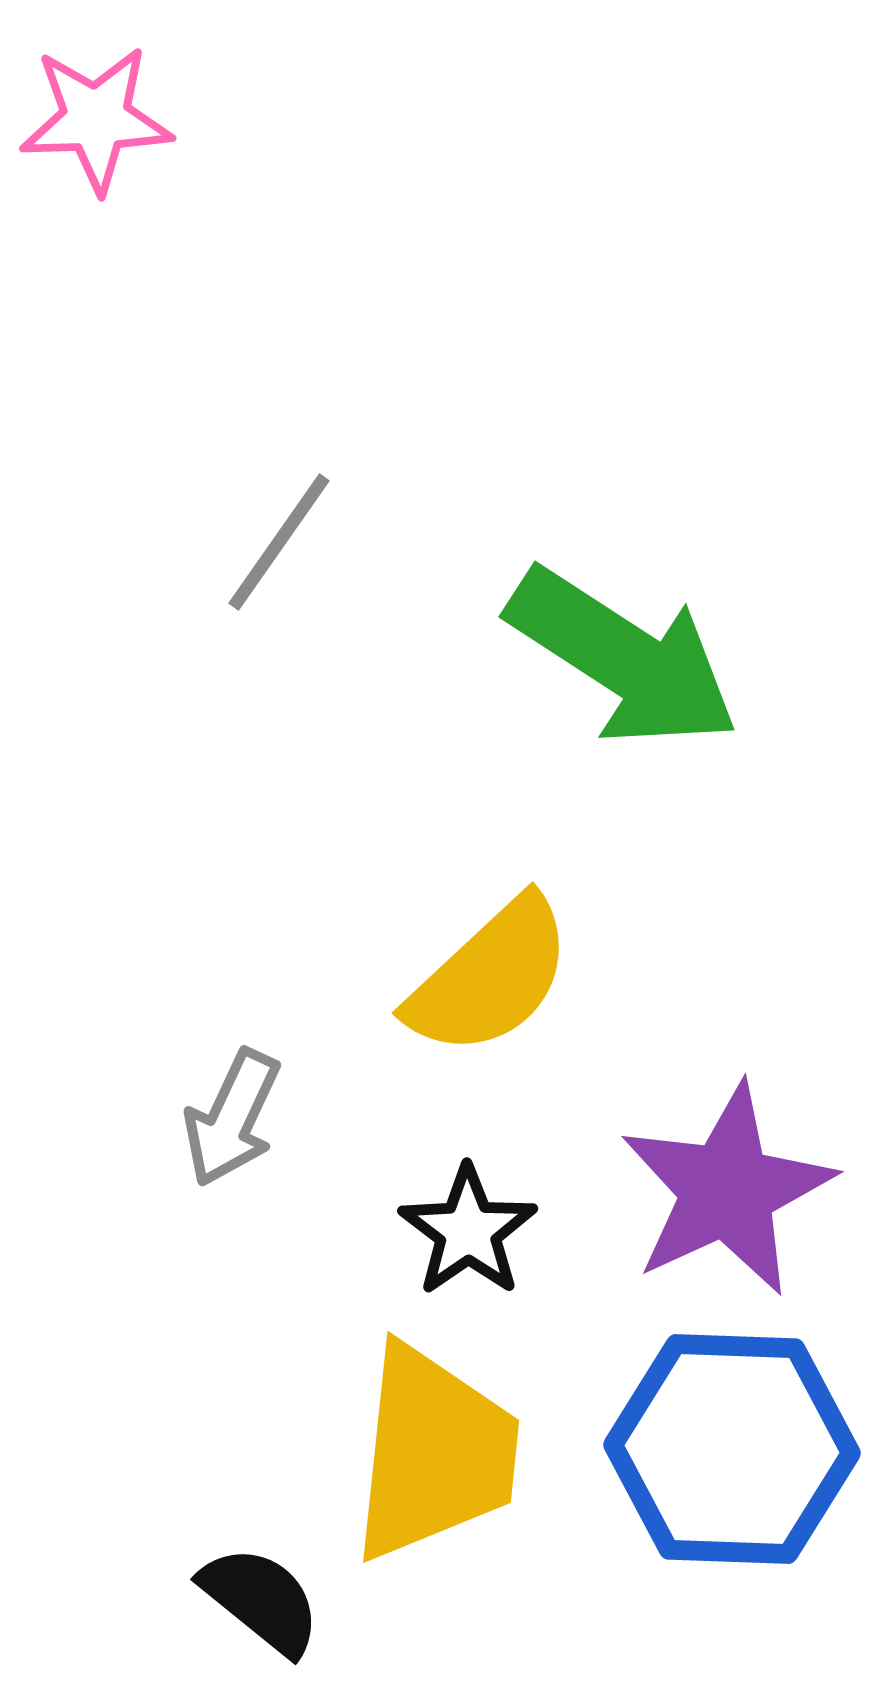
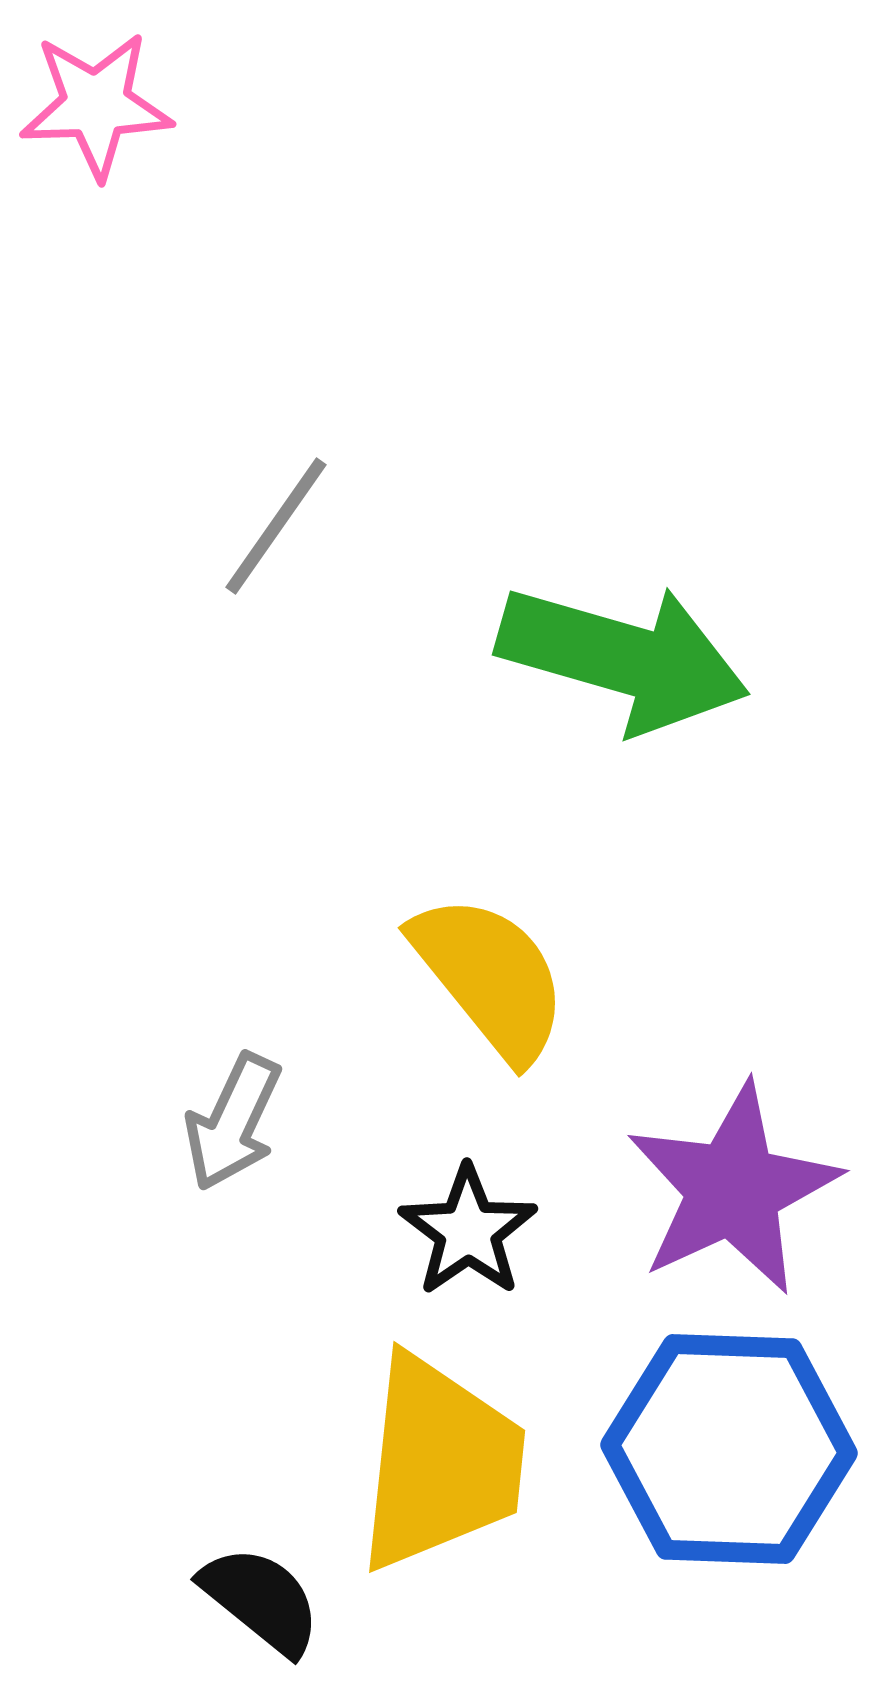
pink star: moved 14 px up
gray line: moved 3 px left, 16 px up
green arrow: rotated 17 degrees counterclockwise
yellow semicircle: rotated 86 degrees counterclockwise
gray arrow: moved 1 px right, 4 px down
purple star: moved 6 px right, 1 px up
blue hexagon: moved 3 px left
yellow trapezoid: moved 6 px right, 10 px down
